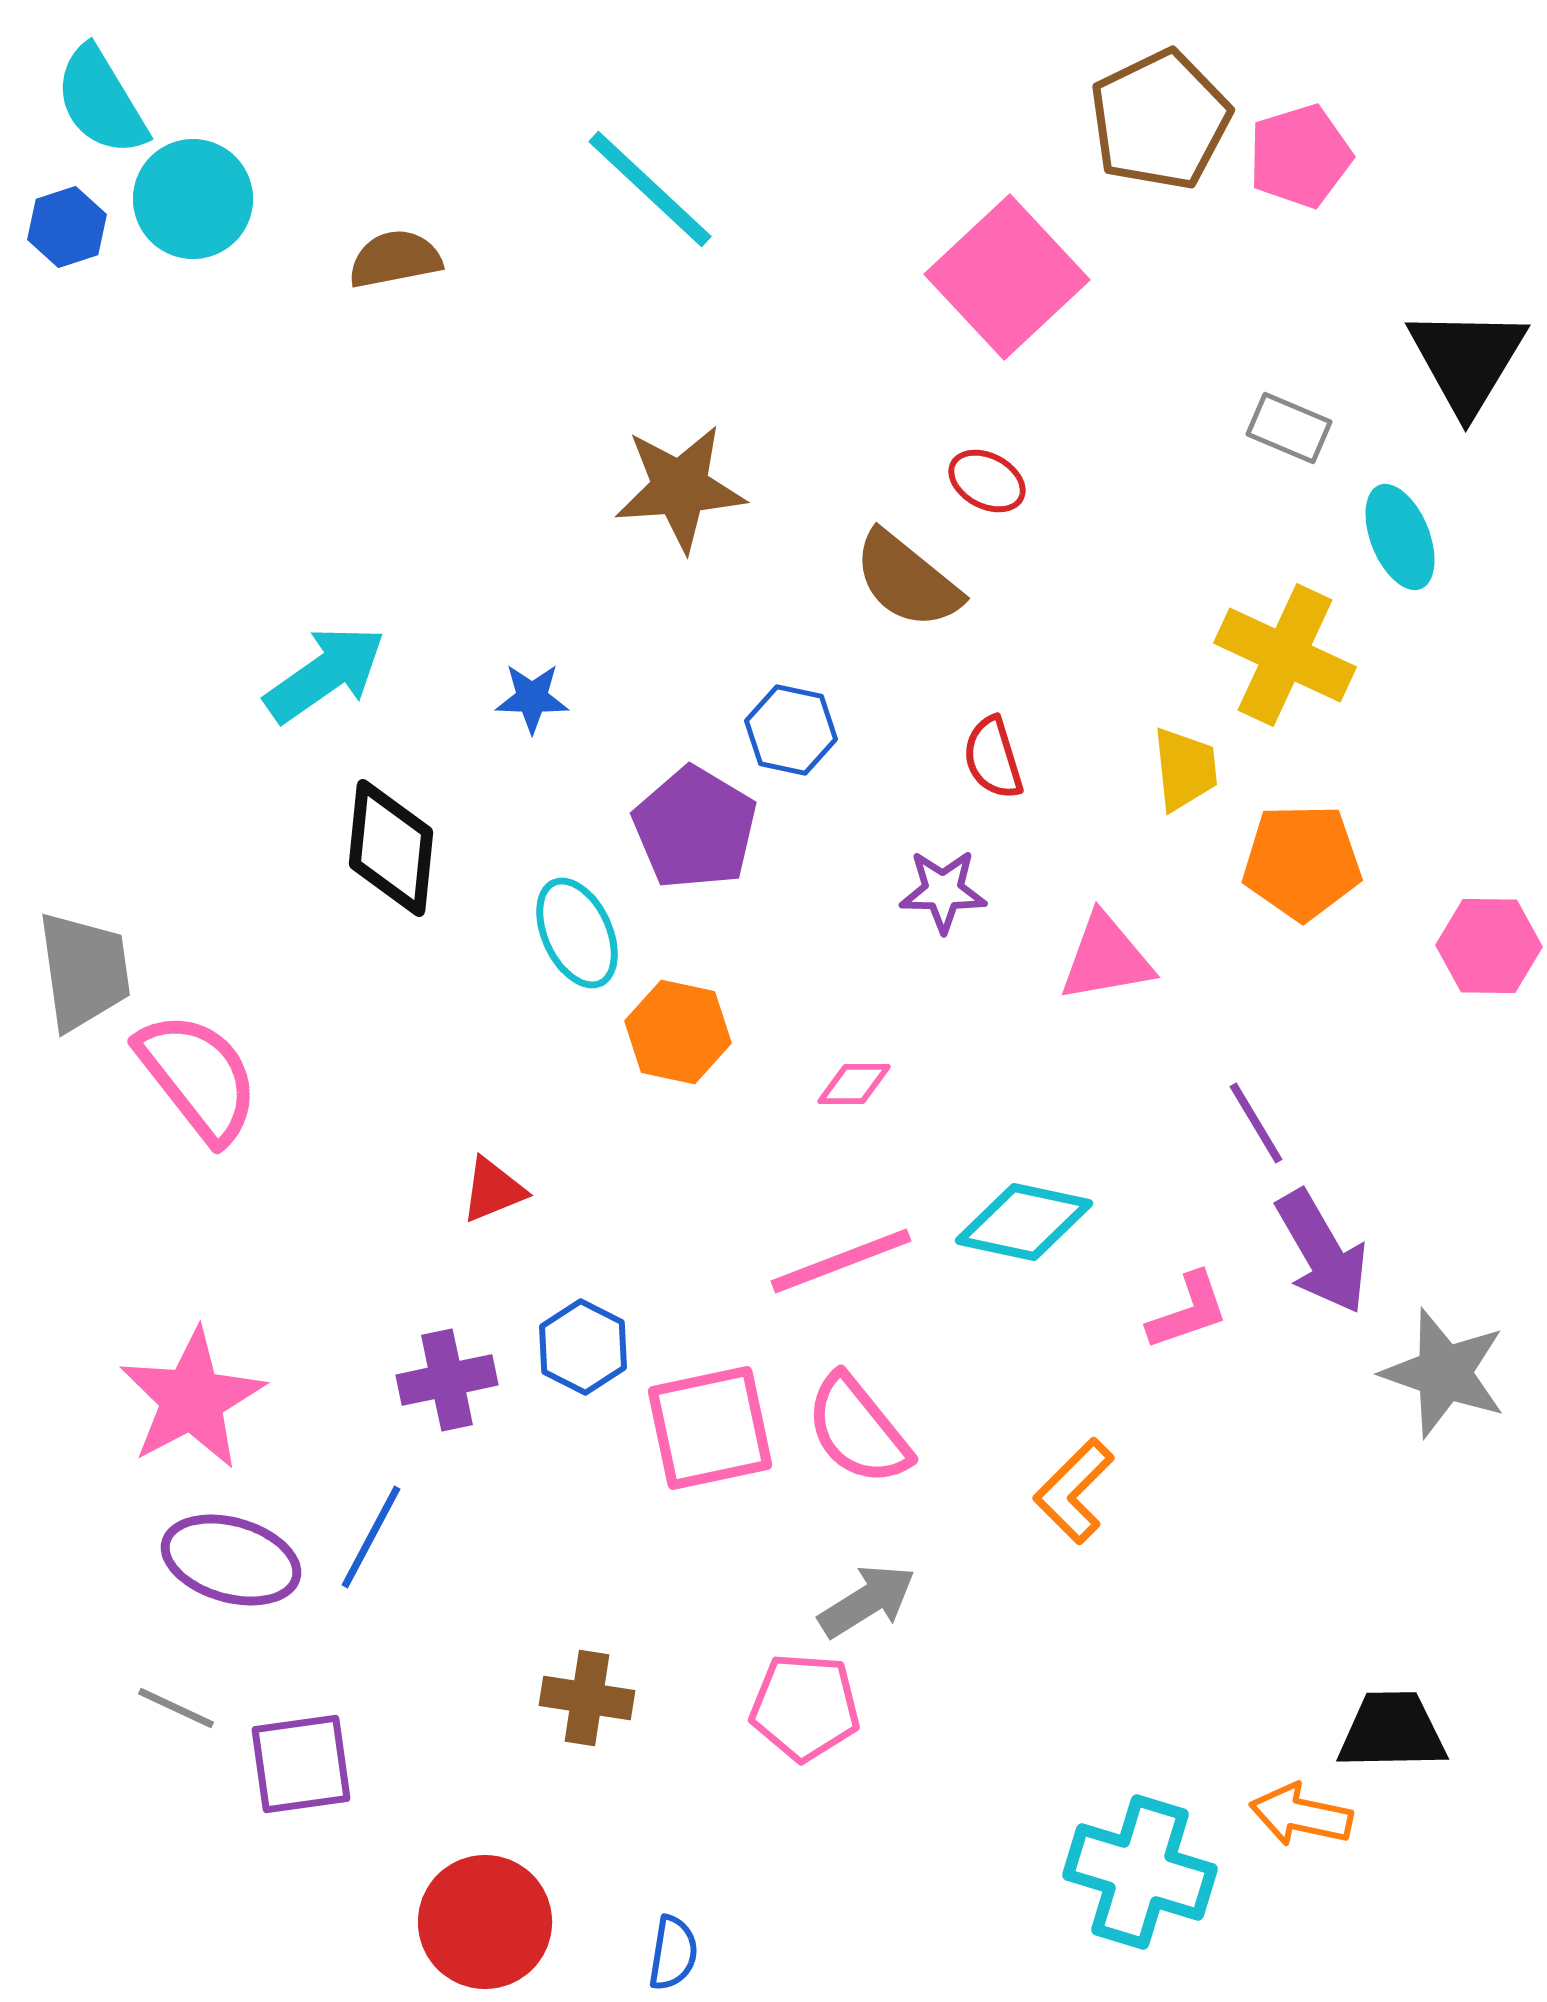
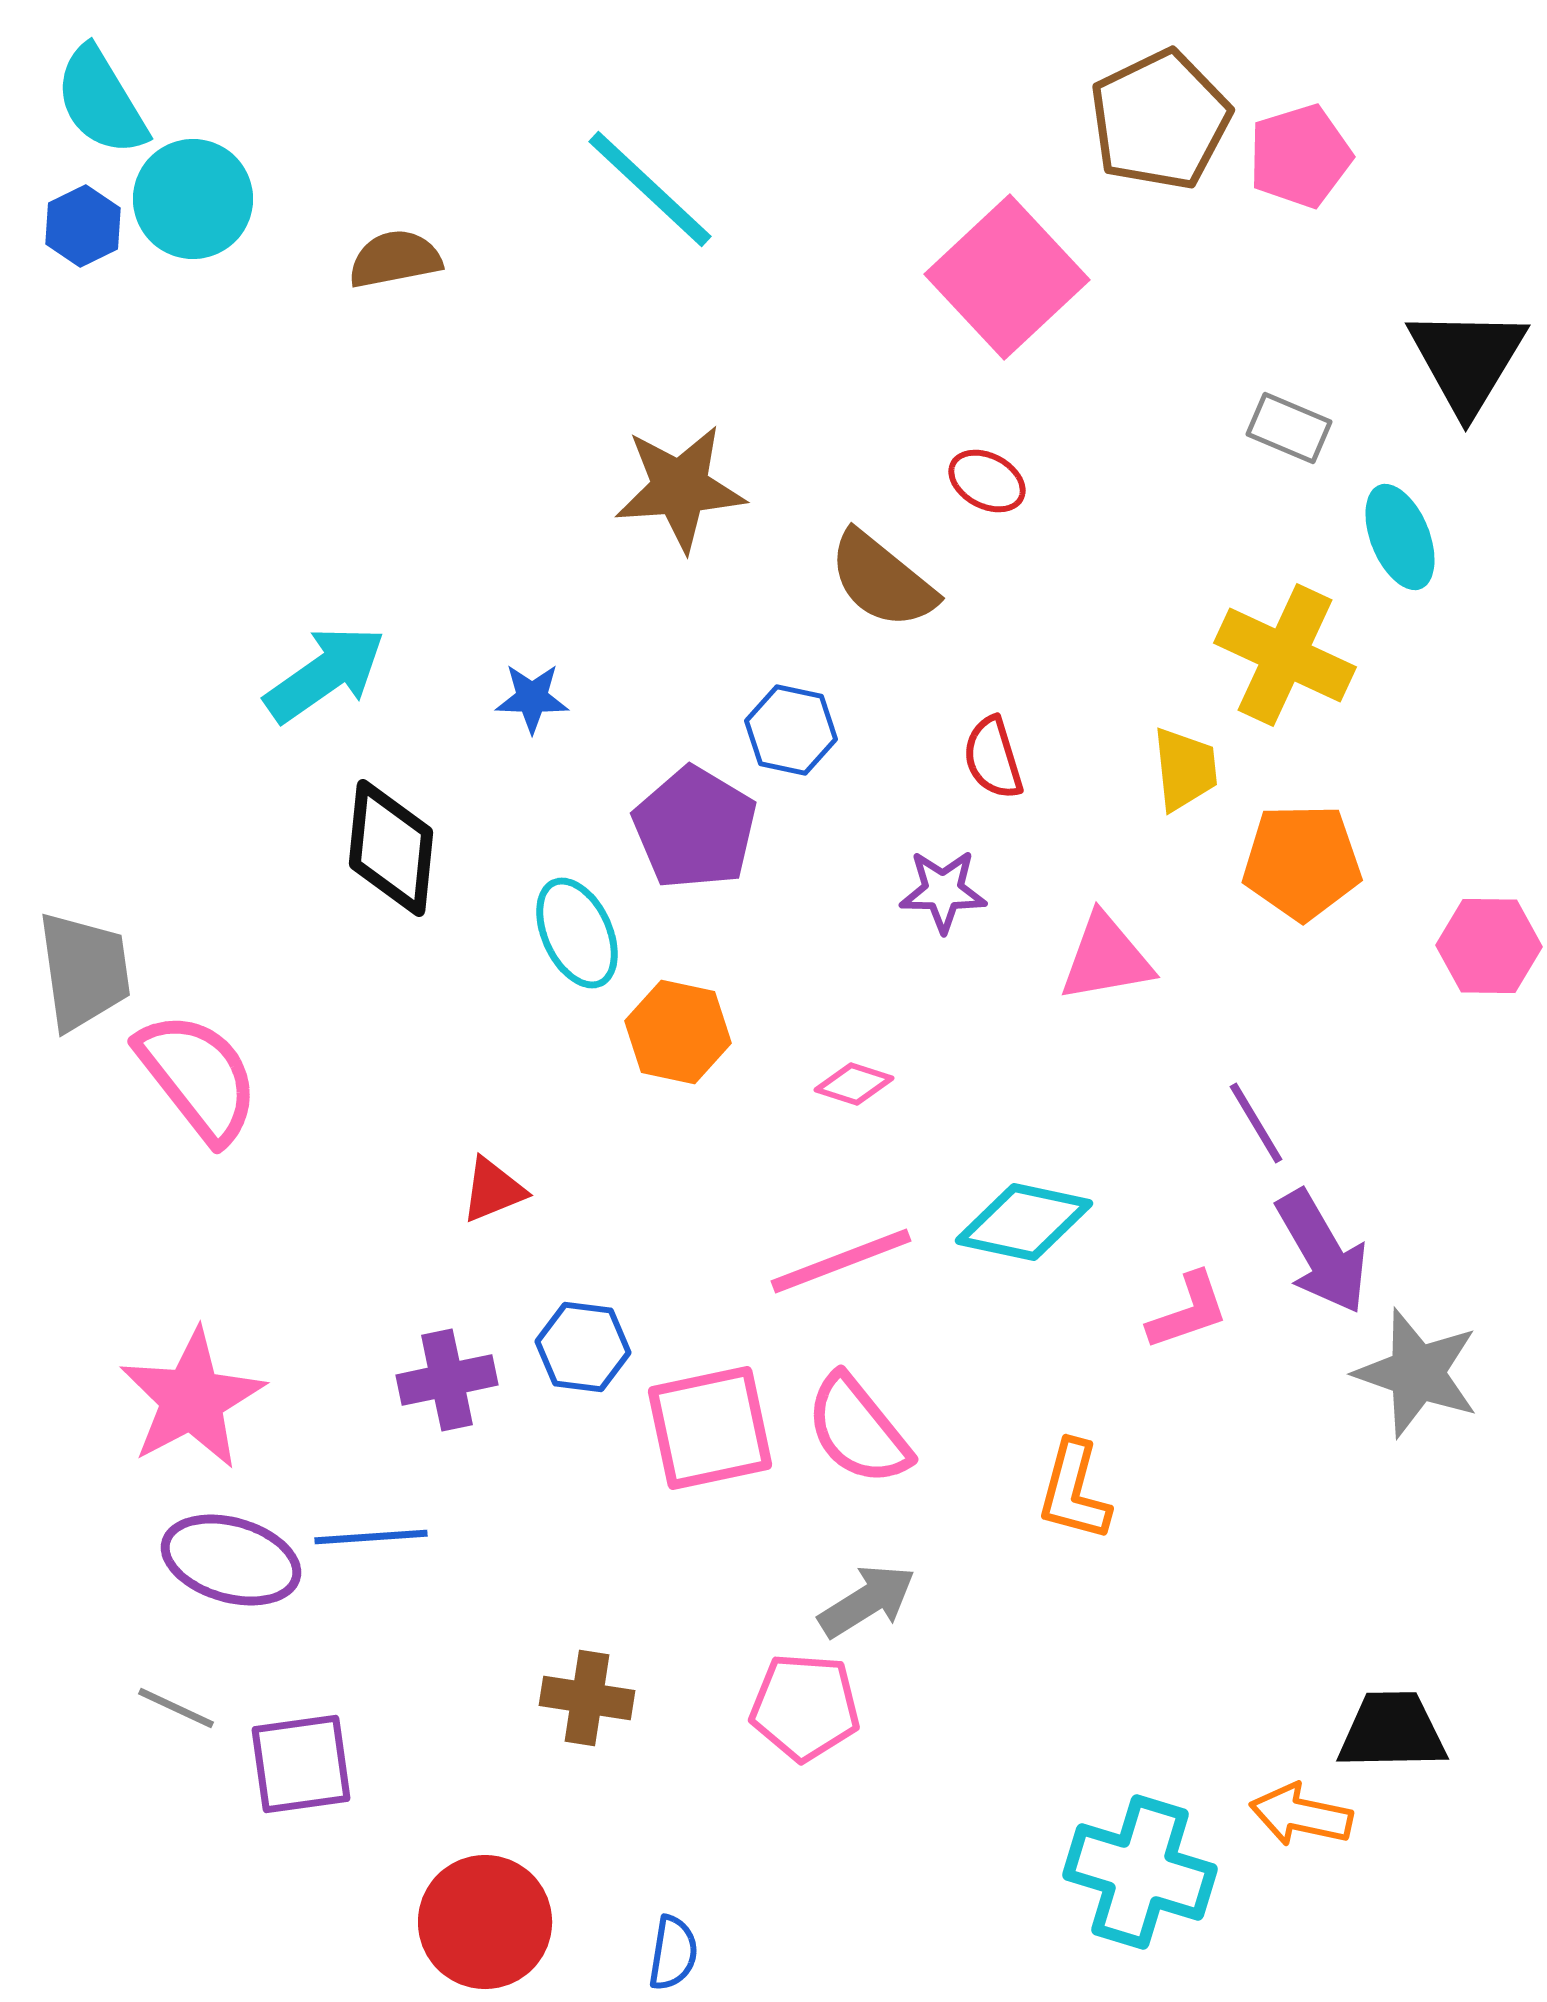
blue hexagon at (67, 227): moved 16 px right, 1 px up; rotated 8 degrees counterclockwise
brown semicircle at (907, 580): moved 25 px left
pink diamond at (854, 1084): rotated 18 degrees clockwise
blue hexagon at (583, 1347): rotated 20 degrees counterclockwise
gray star at (1444, 1373): moved 27 px left
orange L-shape at (1074, 1491): rotated 30 degrees counterclockwise
blue line at (371, 1537): rotated 58 degrees clockwise
